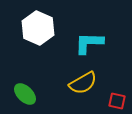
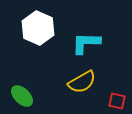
cyan L-shape: moved 3 px left
yellow semicircle: moved 1 px left, 1 px up
green ellipse: moved 3 px left, 2 px down
